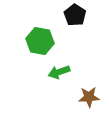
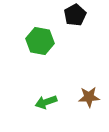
black pentagon: rotated 10 degrees clockwise
green arrow: moved 13 px left, 30 px down
